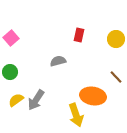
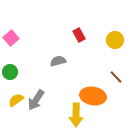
red rectangle: rotated 40 degrees counterclockwise
yellow circle: moved 1 px left, 1 px down
yellow arrow: rotated 20 degrees clockwise
